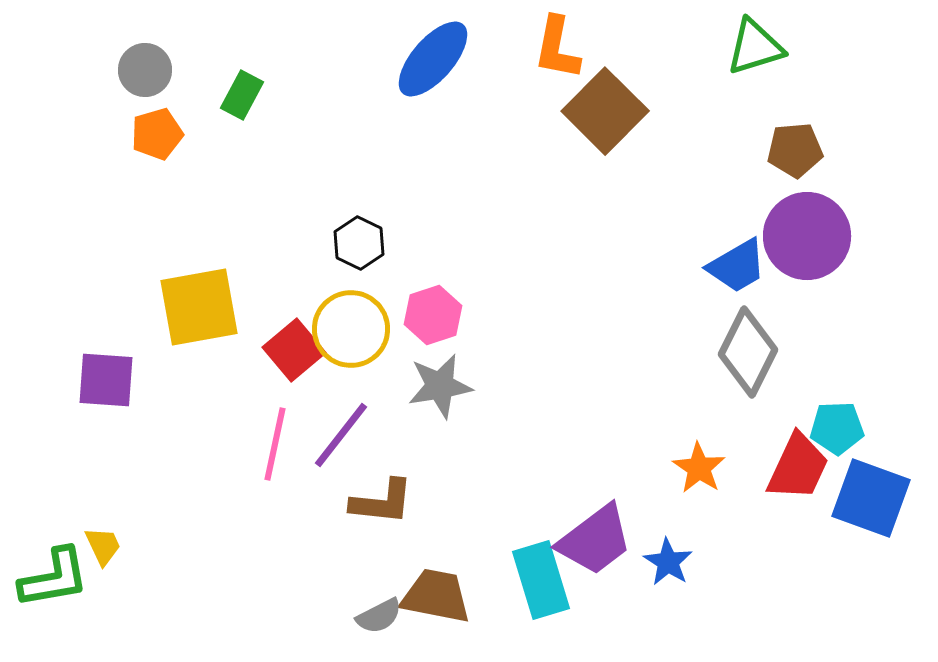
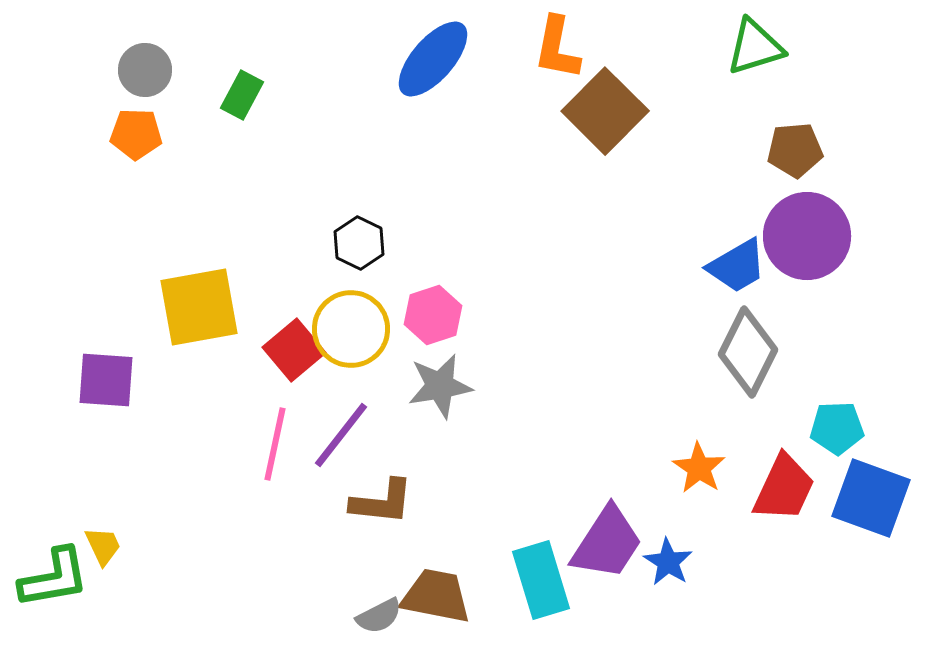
orange pentagon: moved 21 px left; rotated 18 degrees clockwise
red trapezoid: moved 14 px left, 21 px down
purple trapezoid: moved 12 px right, 3 px down; rotated 20 degrees counterclockwise
